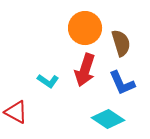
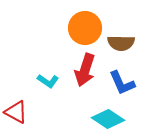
brown semicircle: rotated 108 degrees clockwise
